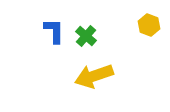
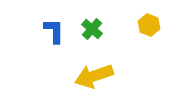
green cross: moved 6 px right, 7 px up
